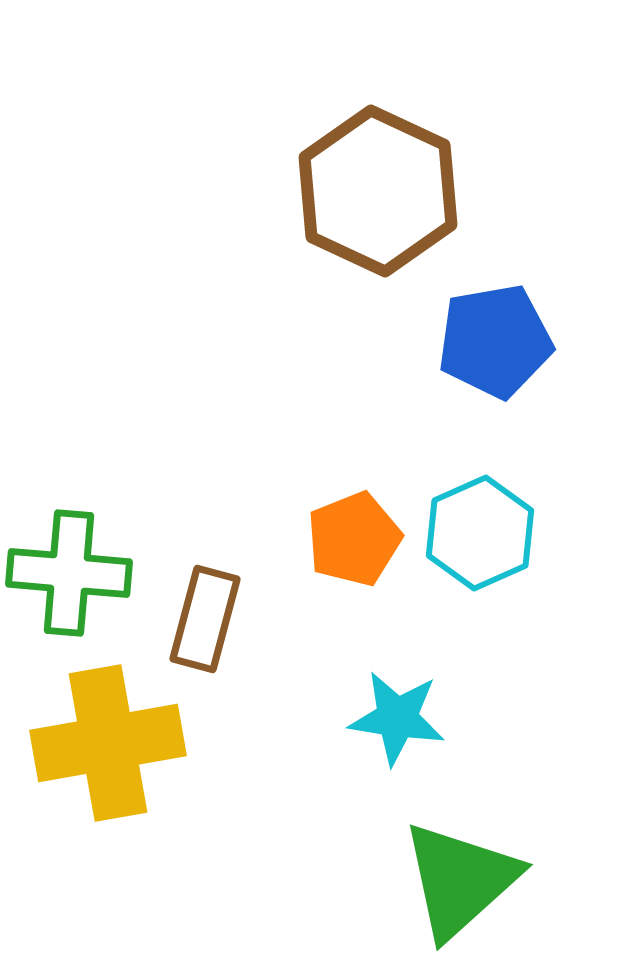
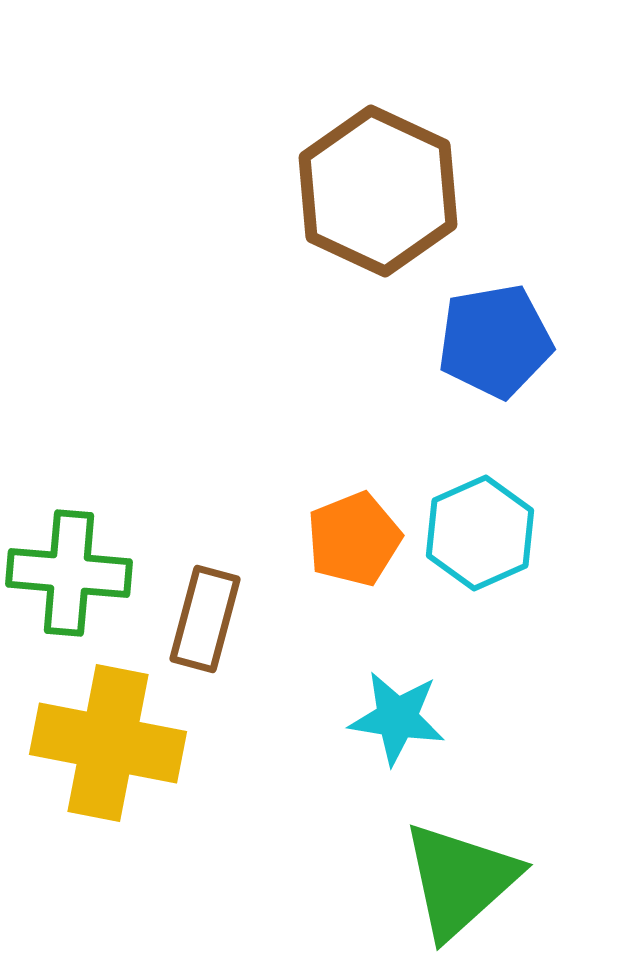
yellow cross: rotated 21 degrees clockwise
